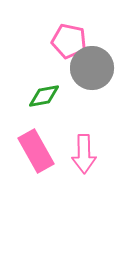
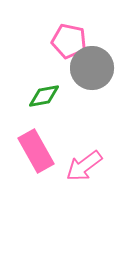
pink arrow: moved 12 px down; rotated 54 degrees clockwise
